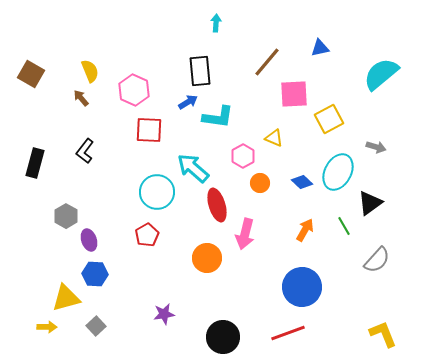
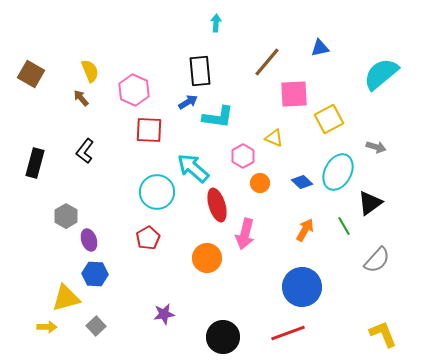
red pentagon at (147, 235): moved 1 px right, 3 px down
